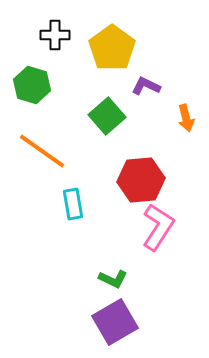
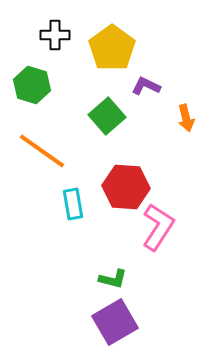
red hexagon: moved 15 px left, 7 px down; rotated 9 degrees clockwise
green L-shape: rotated 12 degrees counterclockwise
